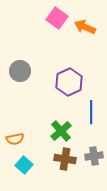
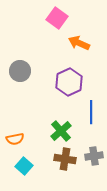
orange arrow: moved 6 px left, 16 px down
cyan square: moved 1 px down
